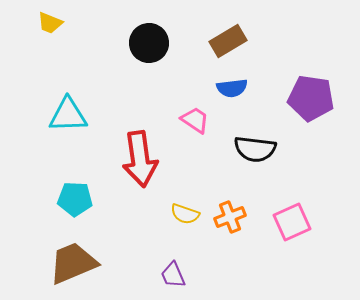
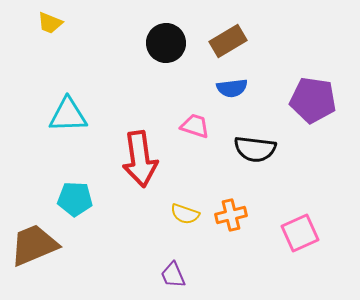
black circle: moved 17 px right
purple pentagon: moved 2 px right, 2 px down
pink trapezoid: moved 6 px down; rotated 16 degrees counterclockwise
orange cross: moved 1 px right, 2 px up; rotated 8 degrees clockwise
pink square: moved 8 px right, 11 px down
brown trapezoid: moved 39 px left, 18 px up
